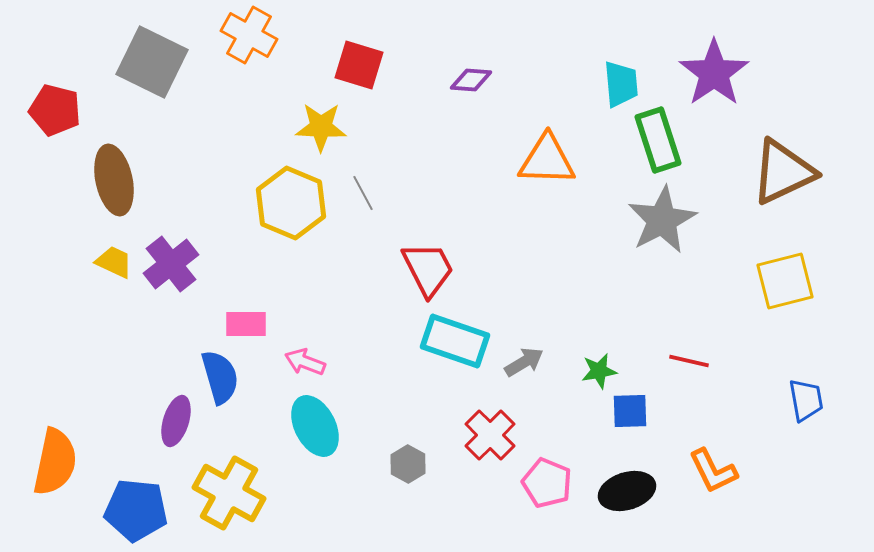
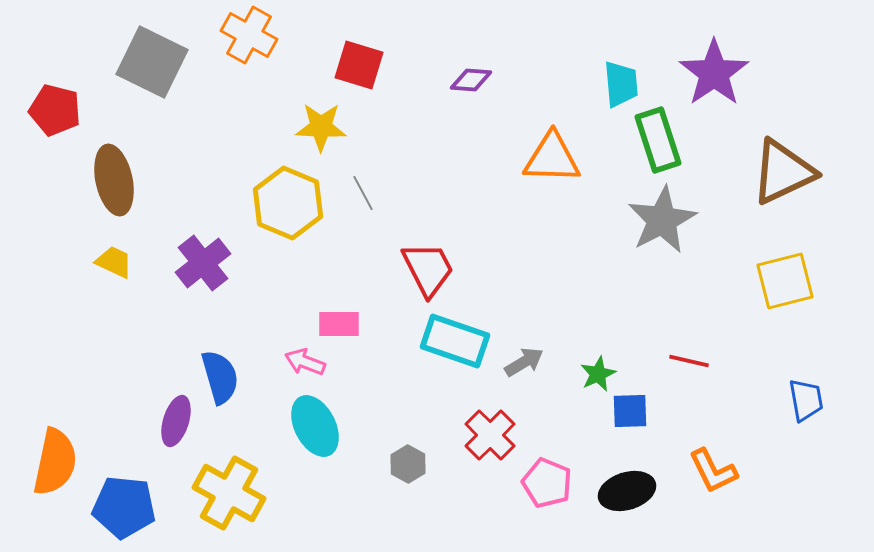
orange triangle: moved 5 px right, 2 px up
yellow hexagon: moved 3 px left
purple cross: moved 32 px right, 1 px up
pink rectangle: moved 93 px right
green star: moved 1 px left, 3 px down; rotated 15 degrees counterclockwise
blue pentagon: moved 12 px left, 3 px up
